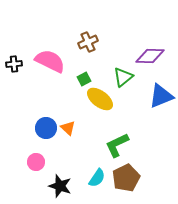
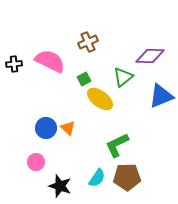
brown pentagon: moved 1 px right, 1 px up; rotated 24 degrees clockwise
